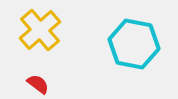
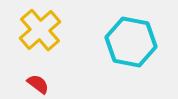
cyan hexagon: moved 3 px left, 2 px up
